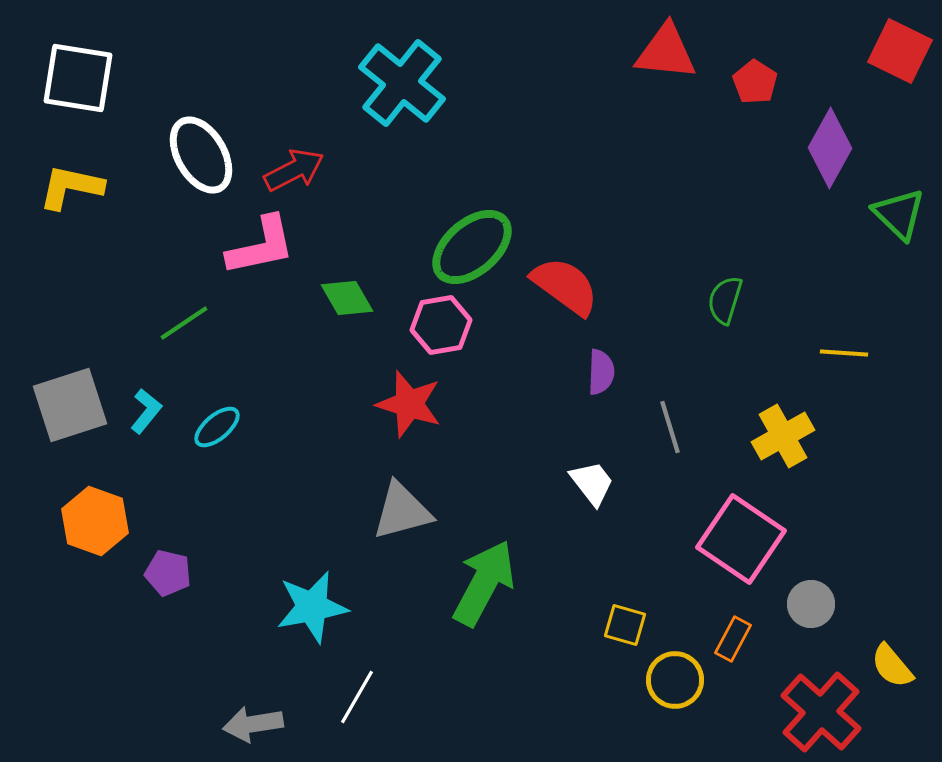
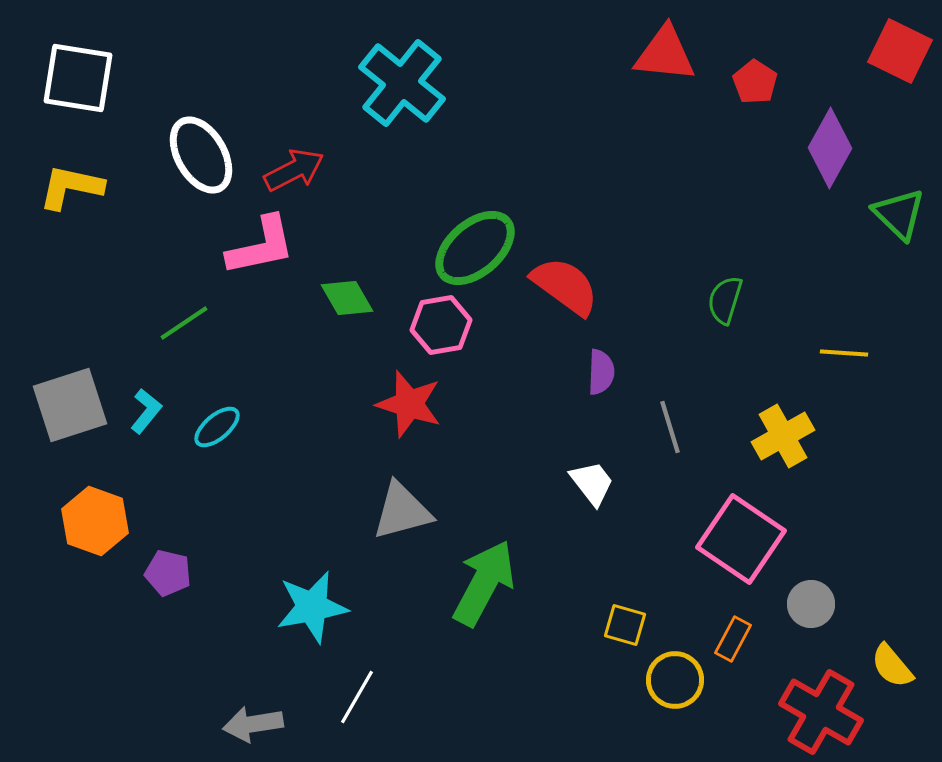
red triangle: moved 1 px left, 2 px down
green ellipse: moved 3 px right, 1 px down
red cross: rotated 12 degrees counterclockwise
